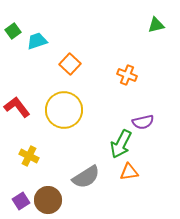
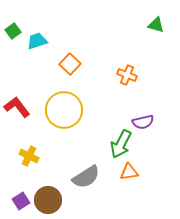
green triangle: rotated 30 degrees clockwise
